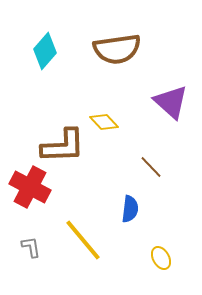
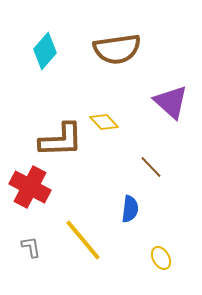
brown L-shape: moved 2 px left, 6 px up
